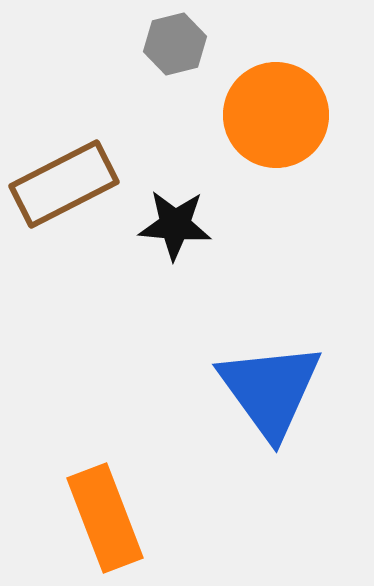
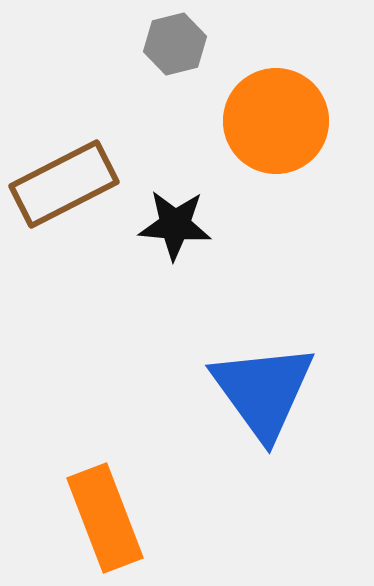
orange circle: moved 6 px down
blue triangle: moved 7 px left, 1 px down
